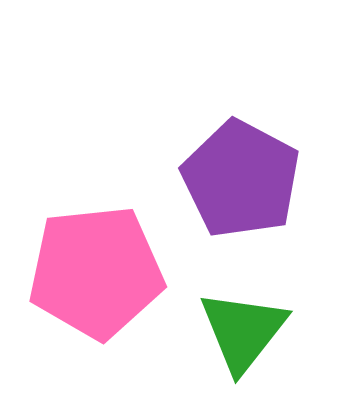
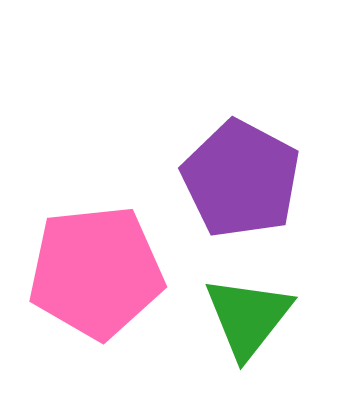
green triangle: moved 5 px right, 14 px up
